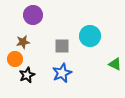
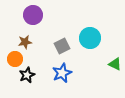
cyan circle: moved 2 px down
brown star: moved 2 px right
gray square: rotated 28 degrees counterclockwise
